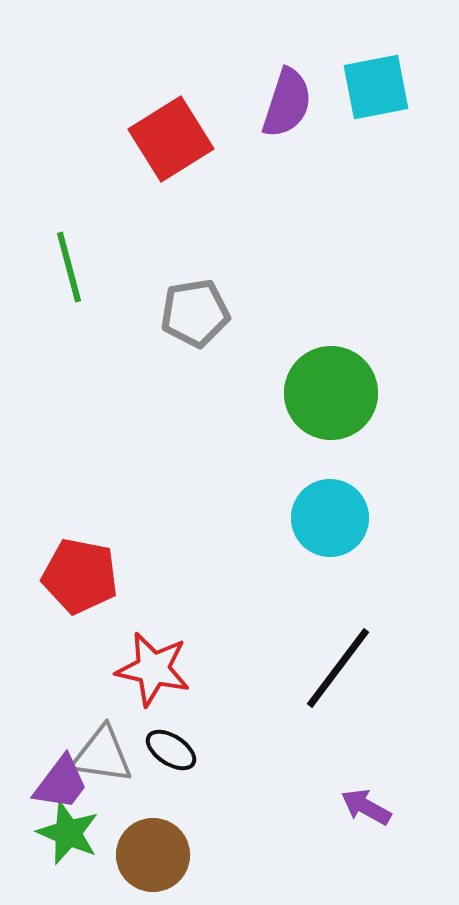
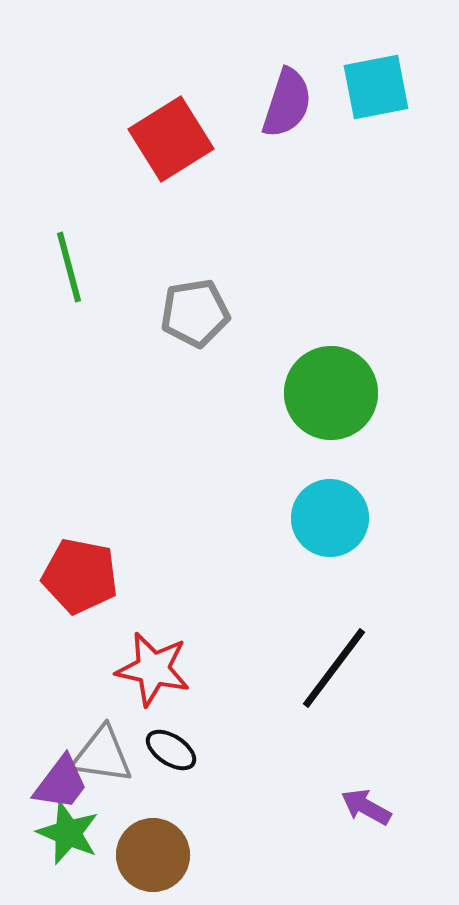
black line: moved 4 px left
